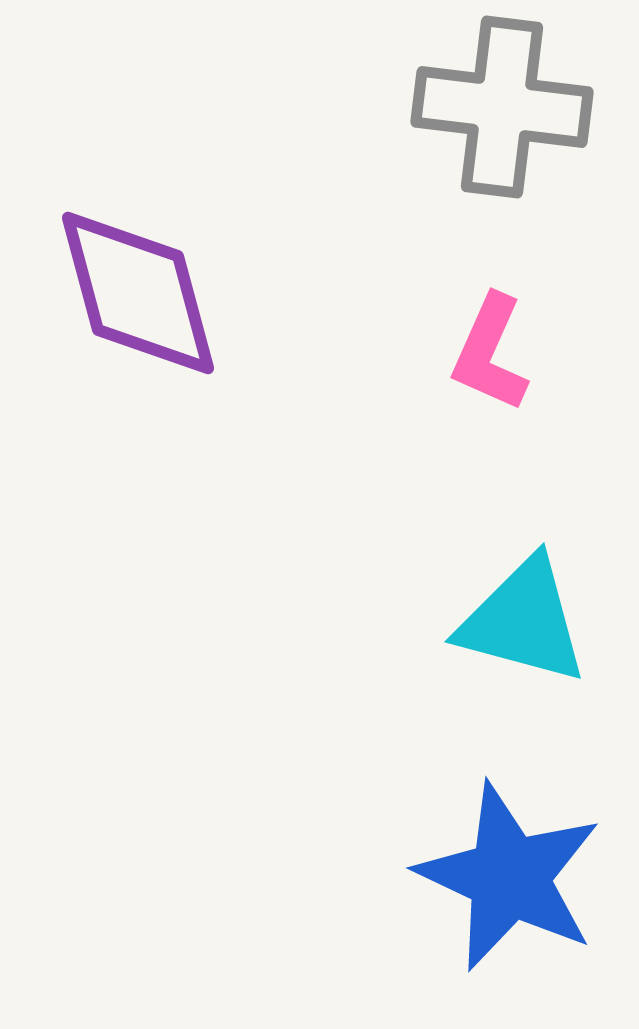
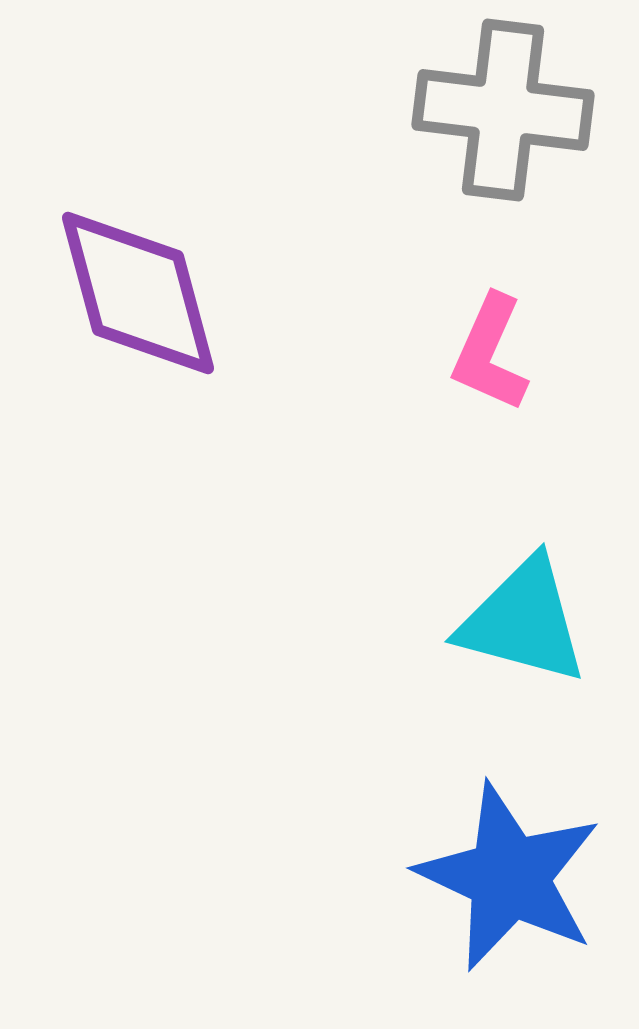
gray cross: moved 1 px right, 3 px down
